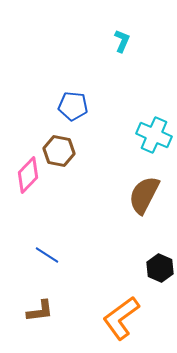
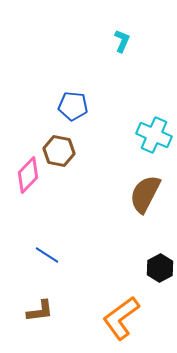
brown semicircle: moved 1 px right, 1 px up
black hexagon: rotated 8 degrees clockwise
